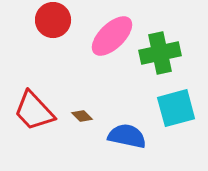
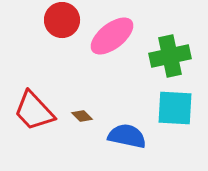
red circle: moved 9 px right
pink ellipse: rotated 6 degrees clockwise
green cross: moved 10 px right, 3 px down
cyan square: moved 1 px left; rotated 18 degrees clockwise
